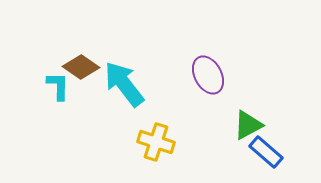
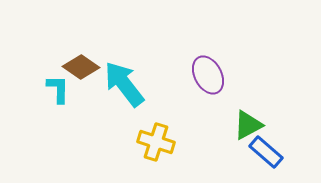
cyan L-shape: moved 3 px down
